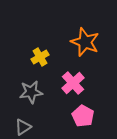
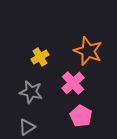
orange star: moved 3 px right, 9 px down
gray star: rotated 20 degrees clockwise
pink pentagon: moved 2 px left
gray triangle: moved 4 px right
